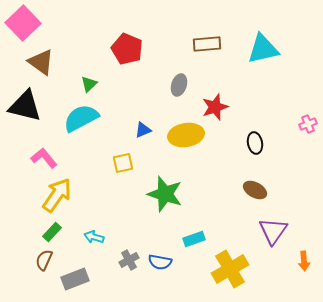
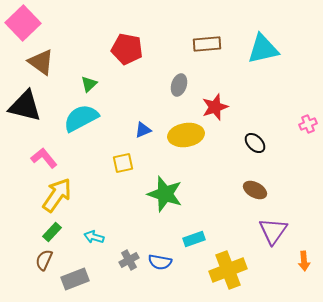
red pentagon: rotated 12 degrees counterclockwise
black ellipse: rotated 35 degrees counterclockwise
yellow cross: moved 2 px left, 1 px down; rotated 9 degrees clockwise
